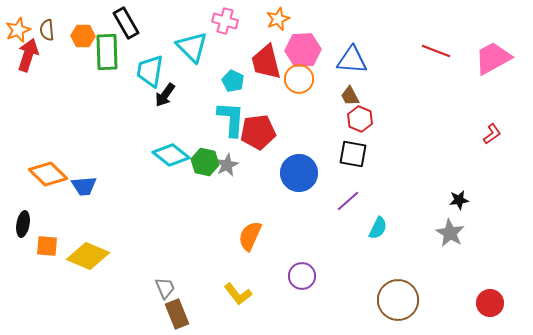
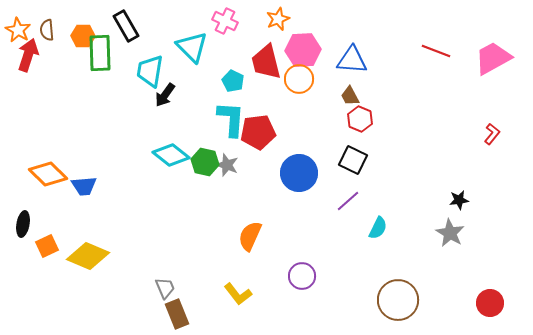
pink cross at (225, 21): rotated 10 degrees clockwise
black rectangle at (126, 23): moved 3 px down
orange star at (18, 30): rotated 20 degrees counterclockwise
green rectangle at (107, 52): moved 7 px left, 1 px down
red L-shape at (492, 134): rotated 15 degrees counterclockwise
black square at (353, 154): moved 6 px down; rotated 16 degrees clockwise
gray star at (227, 165): rotated 25 degrees counterclockwise
orange square at (47, 246): rotated 30 degrees counterclockwise
